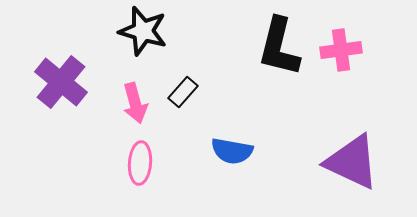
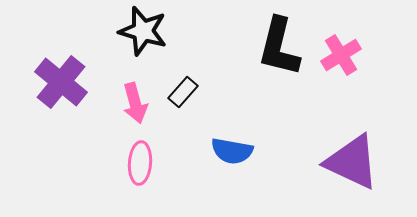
pink cross: moved 5 px down; rotated 24 degrees counterclockwise
